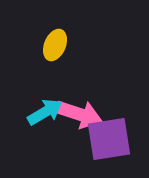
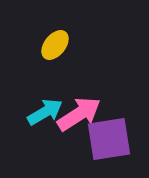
yellow ellipse: rotated 16 degrees clockwise
pink arrow: rotated 51 degrees counterclockwise
